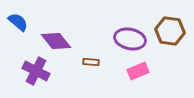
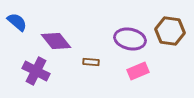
blue semicircle: moved 1 px left
